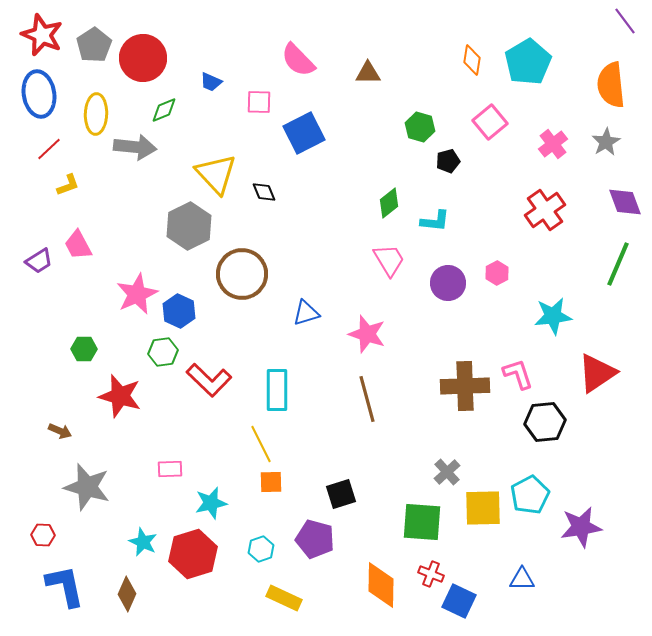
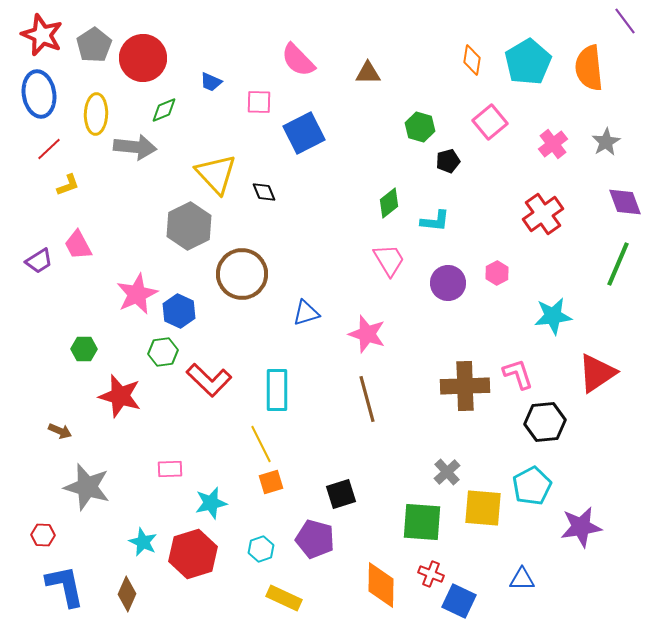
orange semicircle at (611, 85): moved 22 px left, 17 px up
red cross at (545, 210): moved 2 px left, 4 px down
orange square at (271, 482): rotated 15 degrees counterclockwise
cyan pentagon at (530, 495): moved 2 px right, 9 px up
yellow square at (483, 508): rotated 6 degrees clockwise
